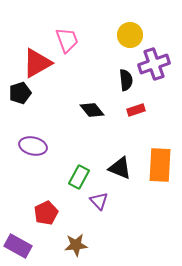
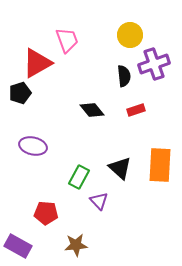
black semicircle: moved 2 px left, 4 px up
black triangle: rotated 20 degrees clockwise
red pentagon: rotated 30 degrees clockwise
